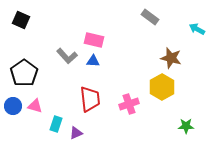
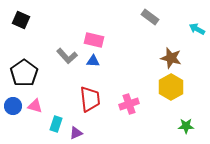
yellow hexagon: moved 9 px right
